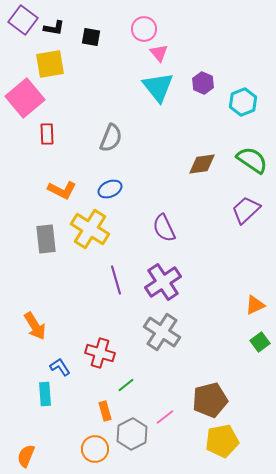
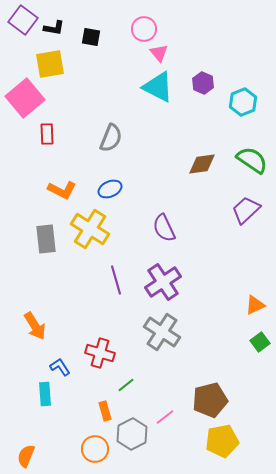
cyan triangle: rotated 24 degrees counterclockwise
